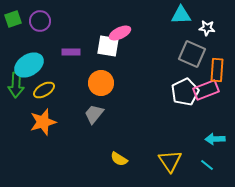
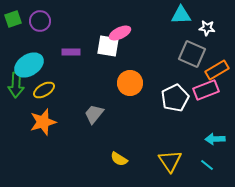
orange rectangle: rotated 55 degrees clockwise
orange circle: moved 29 px right
white pentagon: moved 10 px left, 6 px down
